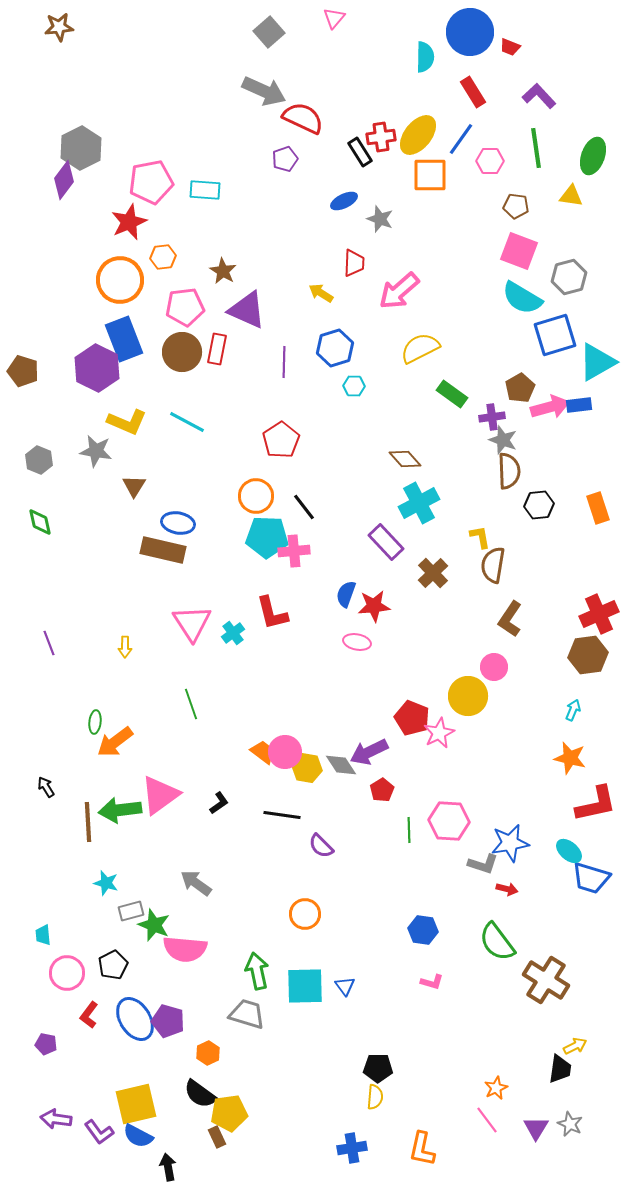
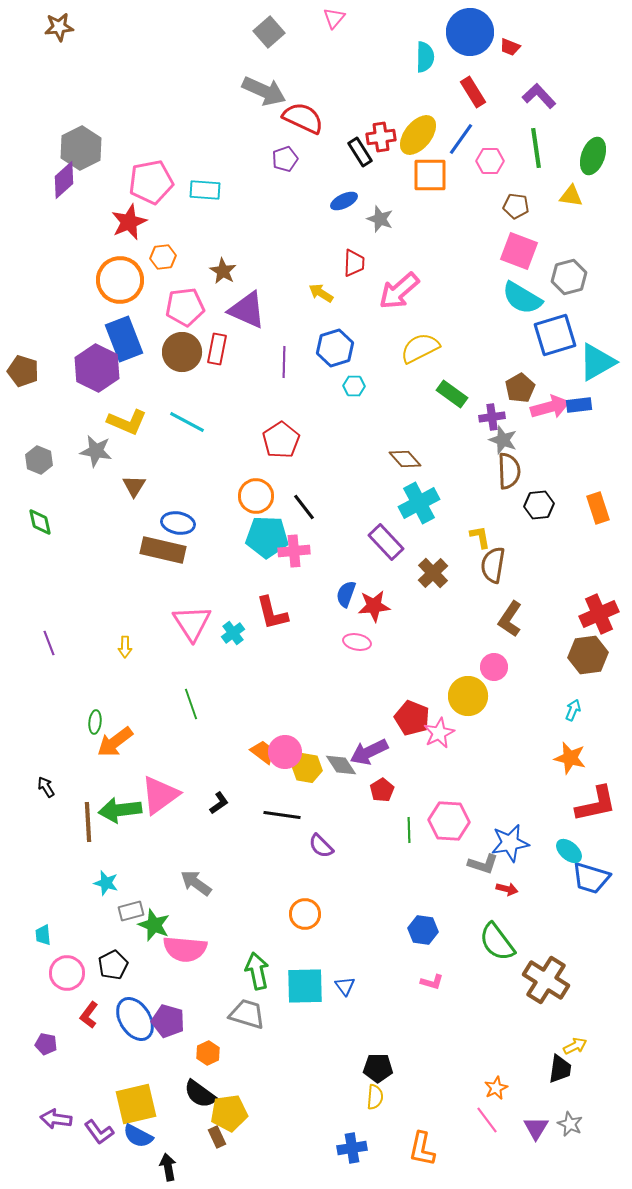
purple diamond at (64, 180): rotated 12 degrees clockwise
